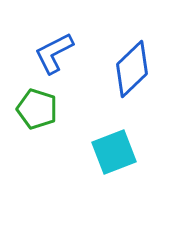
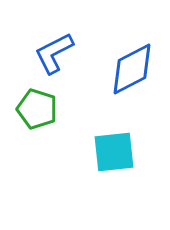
blue diamond: rotated 16 degrees clockwise
cyan square: rotated 15 degrees clockwise
